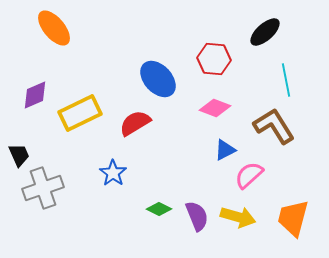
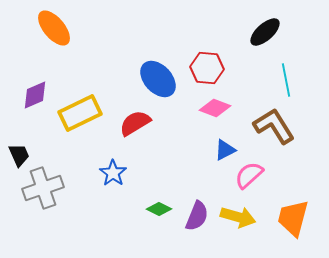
red hexagon: moved 7 px left, 9 px down
purple semicircle: rotated 44 degrees clockwise
